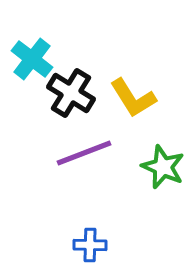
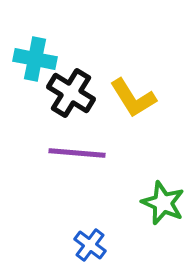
cyan cross: moved 3 px right; rotated 27 degrees counterclockwise
purple line: moved 7 px left; rotated 26 degrees clockwise
green star: moved 36 px down
blue cross: rotated 36 degrees clockwise
